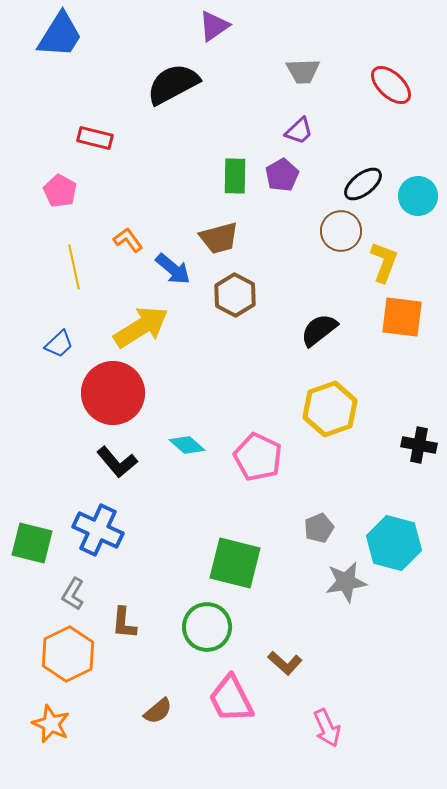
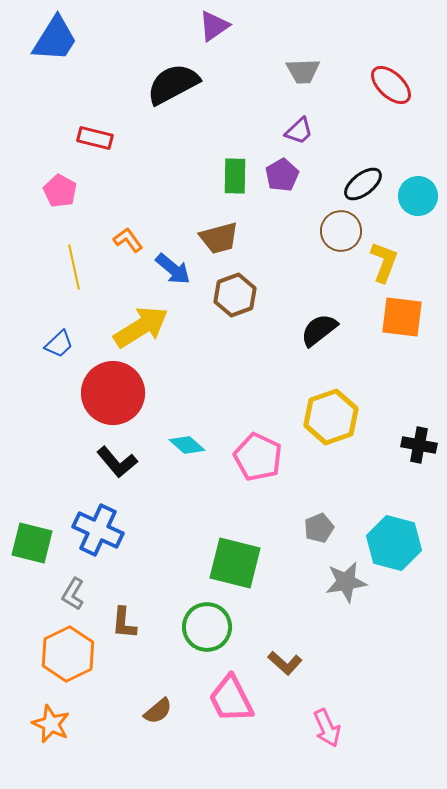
blue trapezoid at (60, 35): moved 5 px left, 4 px down
brown hexagon at (235, 295): rotated 12 degrees clockwise
yellow hexagon at (330, 409): moved 1 px right, 8 px down
